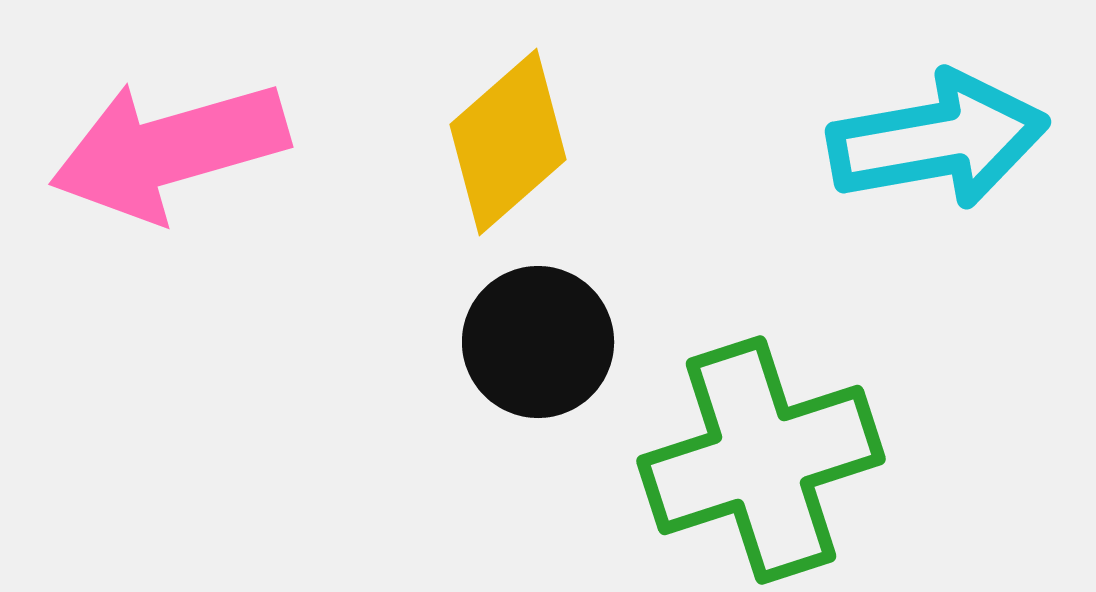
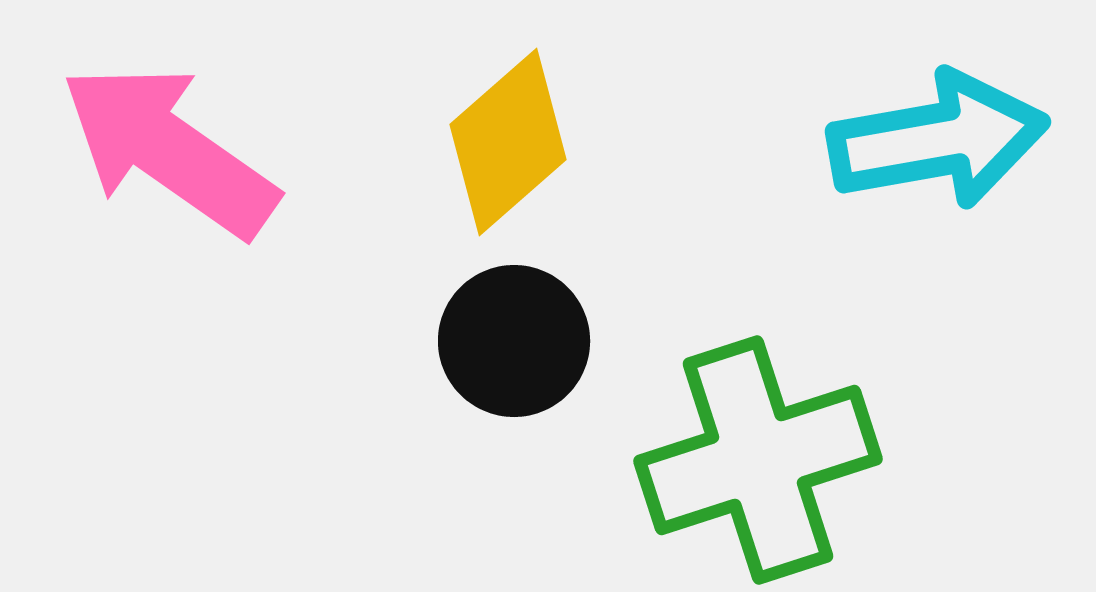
pink arrow: rotated 51 degrees clockwise
black circle: moved 24 px left, 1 px up
green cross: moved 3 px left
